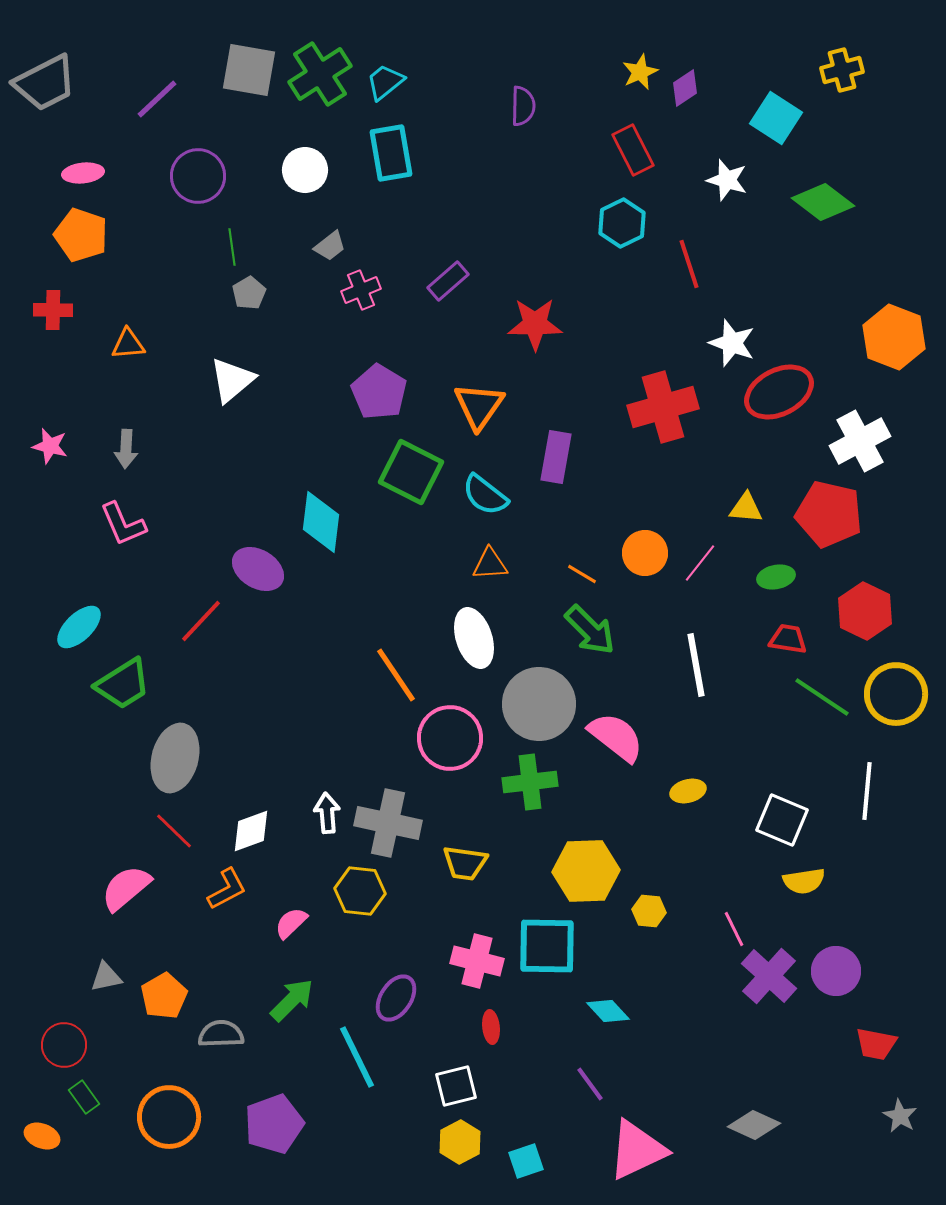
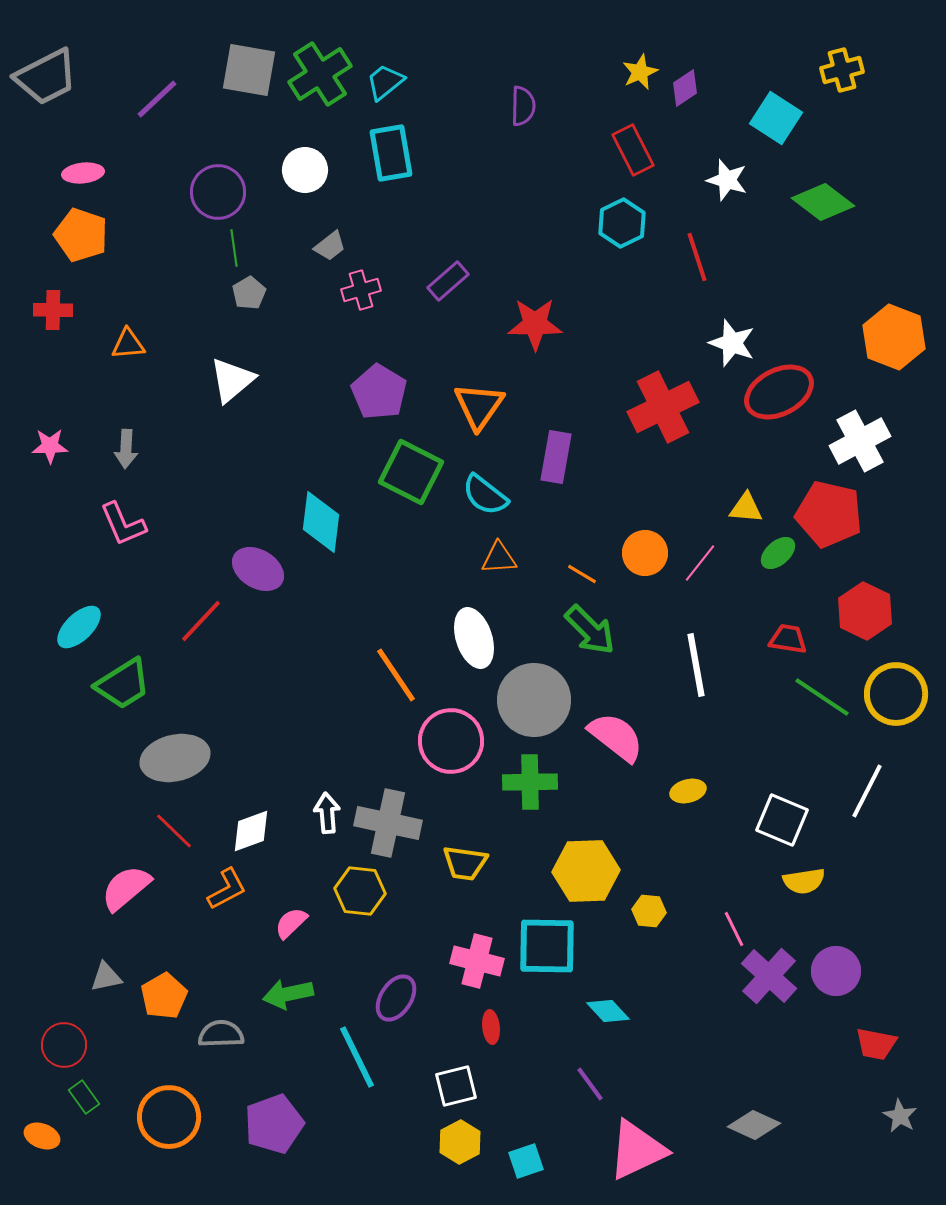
gray trapezoid at (45, 83): moved 1 px right, 6 px up
purple circle at (198, 176): moved 20 px right, 16 px down
green line at (232, 247): moved 2 px right, 1 px down
red line at (689, 264): moved 8 px right, 7 px up
pink cross at (361, 290): rotated 6 degrees clockwise
red cross at (663, 407): rotated 10 degrees counterclockwise
pink star at (50, 446): rotated 15 degrees counterclockwise
orange triangle at (490, 564): moved 9 px right, 6 px up
green ellipse at (776, 577): moved 2 px right, 24 px up; rotated 30 degrees counterclockwise
gray circle at (539, 704): moved 5 px left, 4 px up
pink circle at (450, 738): moved 1 px right, 3 px down
gray ellipse at (175, 758): rotated 62 degrees clockwise
green cross at (530, 782): rotated 6 degrees clockwise
white line at (867, 791): rotated 22 degrees clockwise
green arrow at (292, 1000): moved 4 px left, 6 px up; rotated 147 degrees counterclockwise
